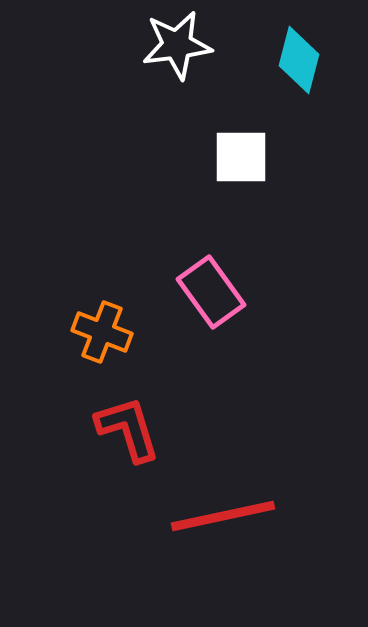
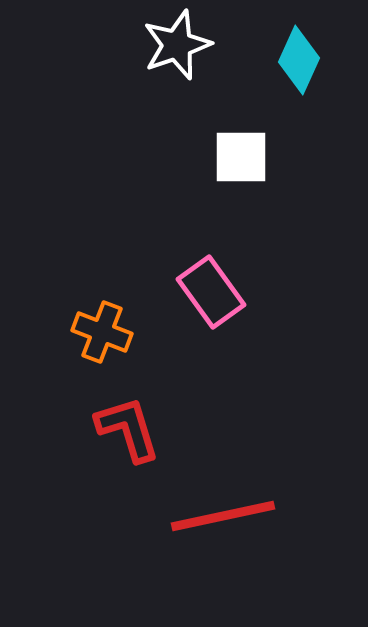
white star: rotated 12 degrees counterclockwise
cyan diamond: rotated 10 degrees clockwise
